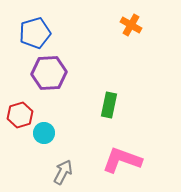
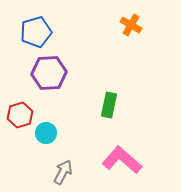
blue pentagon: moved 1 px right, 1 px up
cyan circle: moved 2 px right
pink L-shape: rotated 21 degrees clockwise
